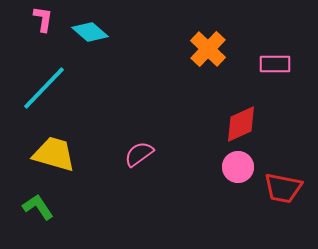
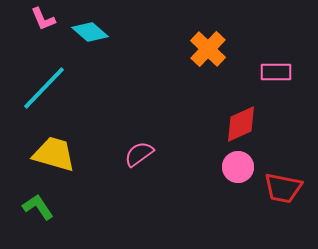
pink L-shape: rotated 148 degrees clockwise
pink rectangle: moved 1 px right, 8 px down
